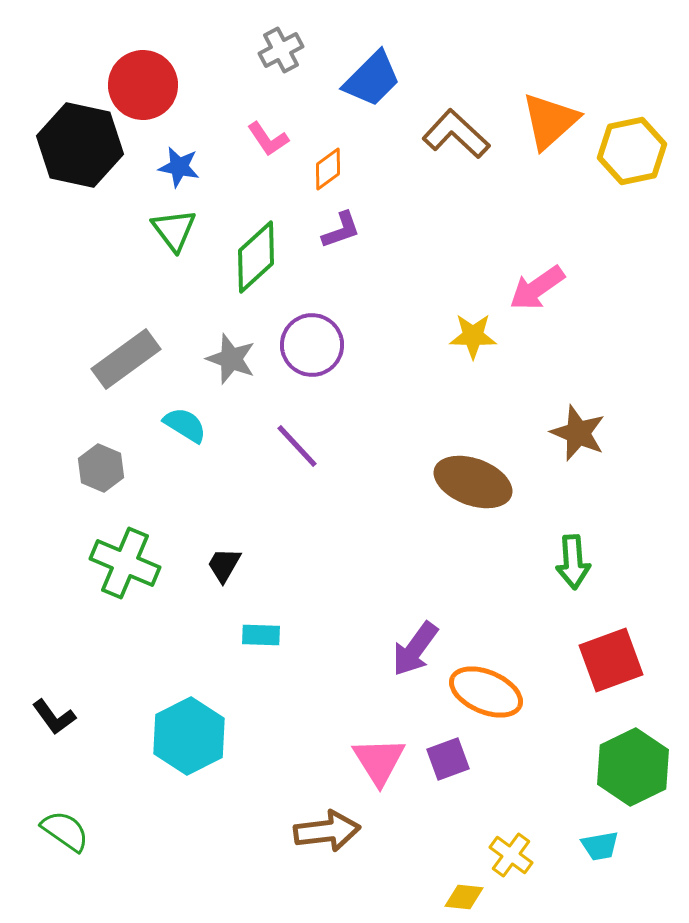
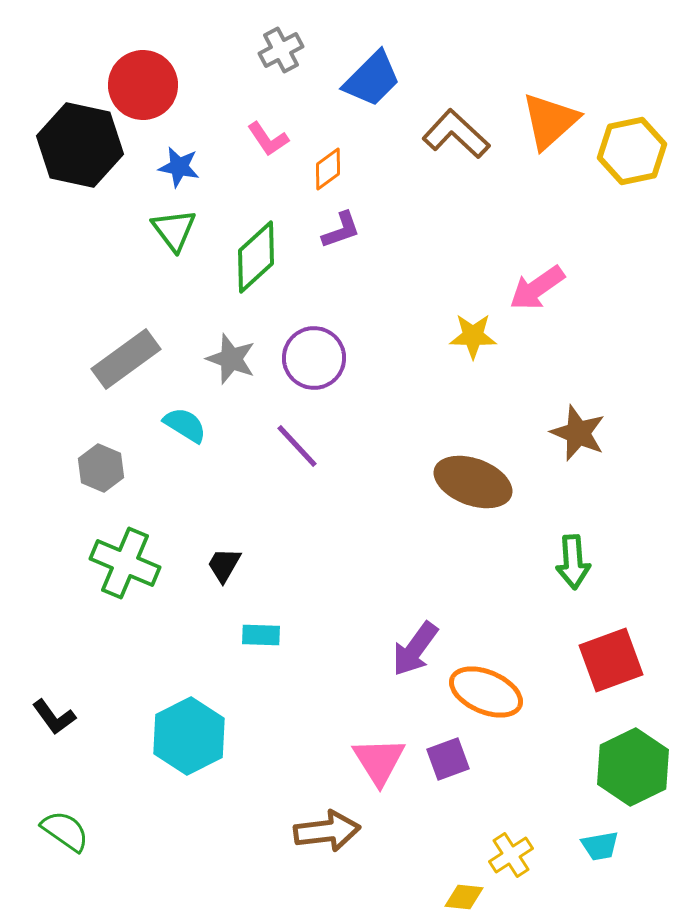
purple circle: moved 2 px right, 13 px down
yellow cross: rotated 21 degrees clockwise
